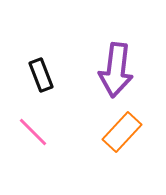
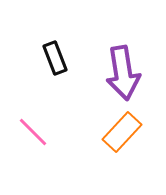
purple arrow: moved 7 px right, 3 px down; rotated 16 degrees counterclockwise
black rectangle: moved 14 px right, 17 px up
